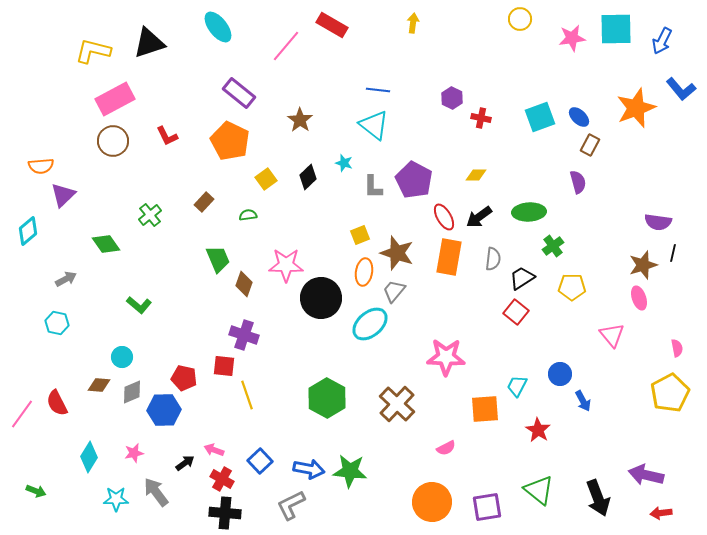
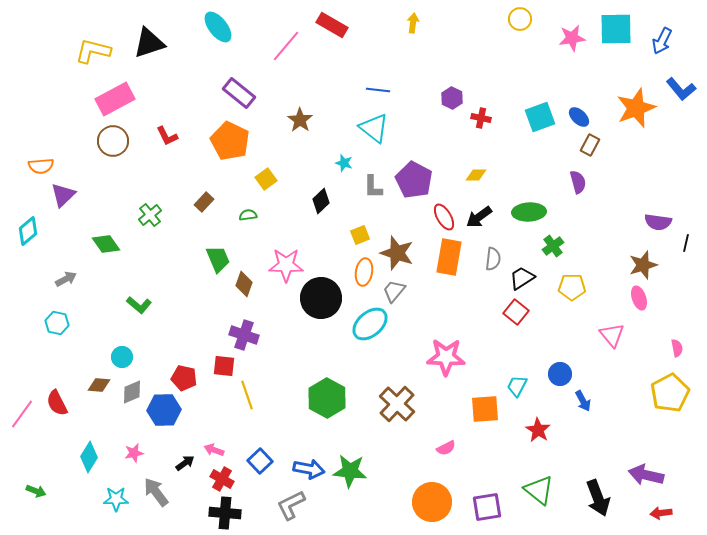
cyan triangle at (374, 125): moved 3 px down
black diamond at (308, 177): moved 13 px right, 24 px down
black line at (673, 253): moved 13 px right, 10 px up
